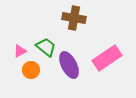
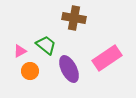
green trapezoid: moved 2 px up
purple ellipse: moved 4 px down
orange circle: moved 1 px left, 1 px down
